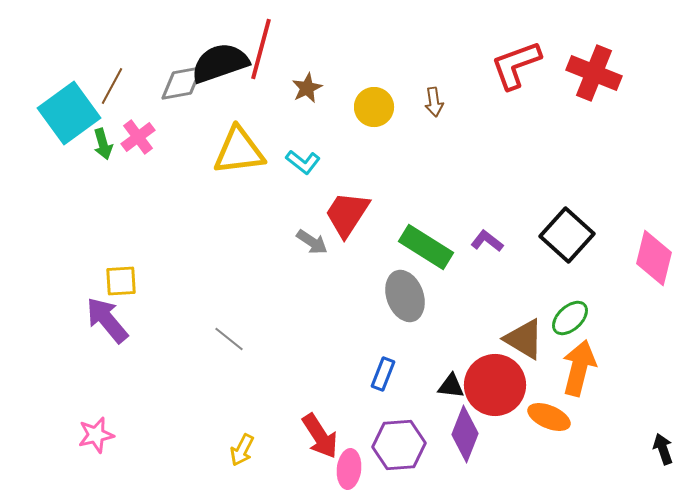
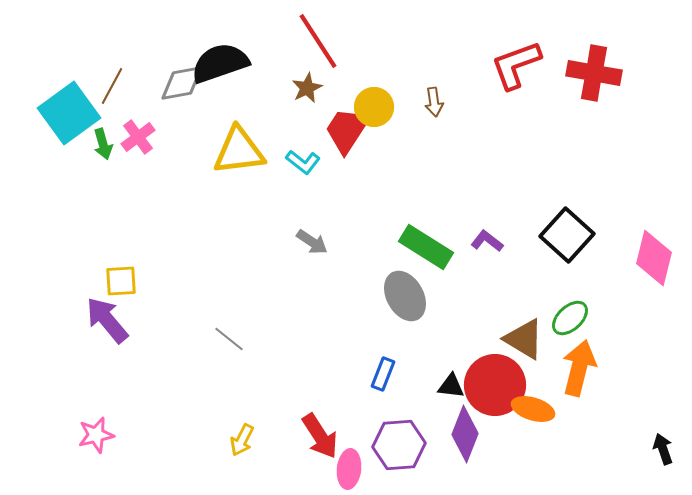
red line: moved 57 px right, 8 px up; rotated 48 degrees counterclockwise
red cross: rotated 12 degrees counterclockwise
red trapezoid: moved 84 px up
gray ellipse: rotated 9 degrees counterclockwise
orange ellipse: moved 16 px left, 8 px up; rotated 6 degrees counterclockwise
yellow arrow: moved 10 px up
